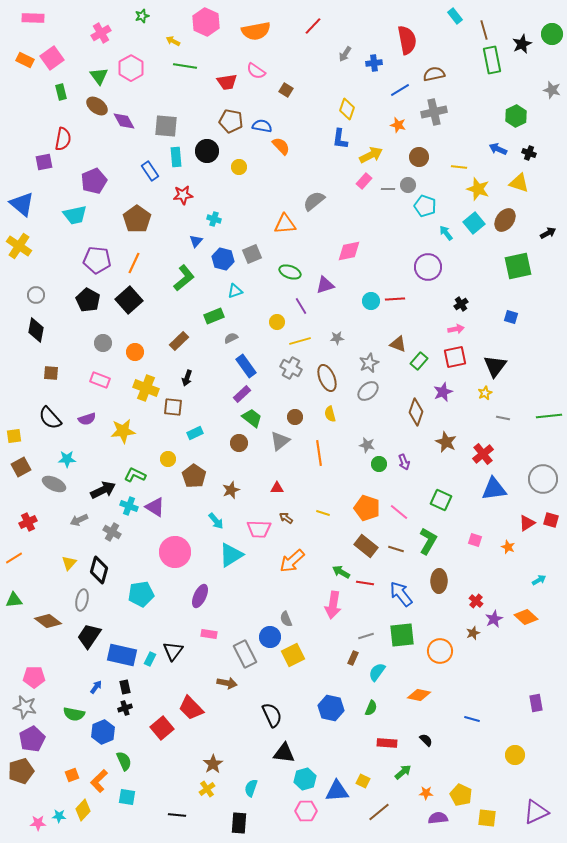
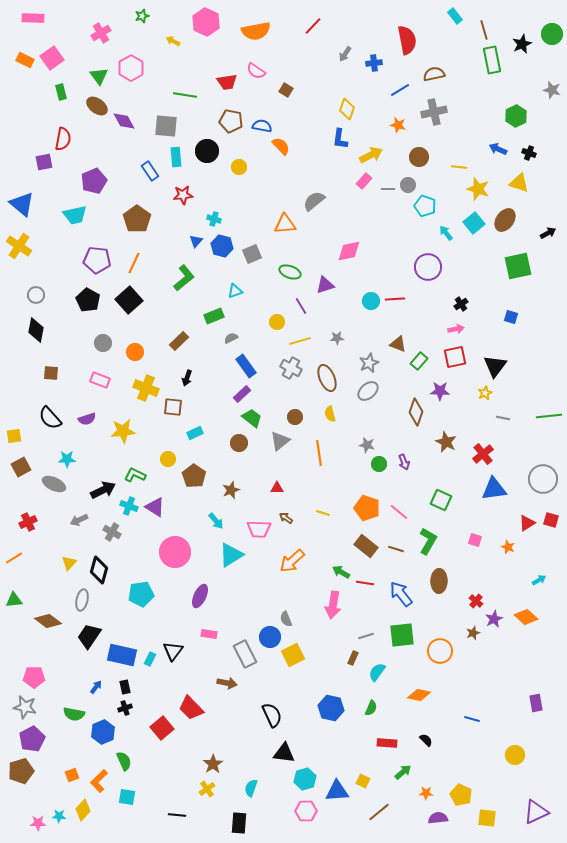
green line at (185, 66): moved 29 px down
blue hexagon at (223, 259): moved 1 px left, 13 px up
purple star at (443, 392): moved 3 px left, 1 px up; rotated 24 degrees clockwise
